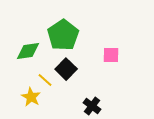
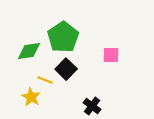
green pentagon: moved 2 px down
green diamond: moved 1 px right
yellow line: rotated 21 degrees counterclockwise
